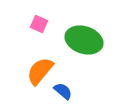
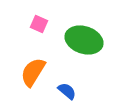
orange semicircle: moved 7 px left, 1 px down; rotated 8 degrees counterclockwise
blue semicircle: moved 4 px right
